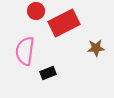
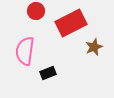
red rectangle: moved 7 px right
brown star: moved 2 px left, 1 px up; rotated 18 degrees counterclockwise
